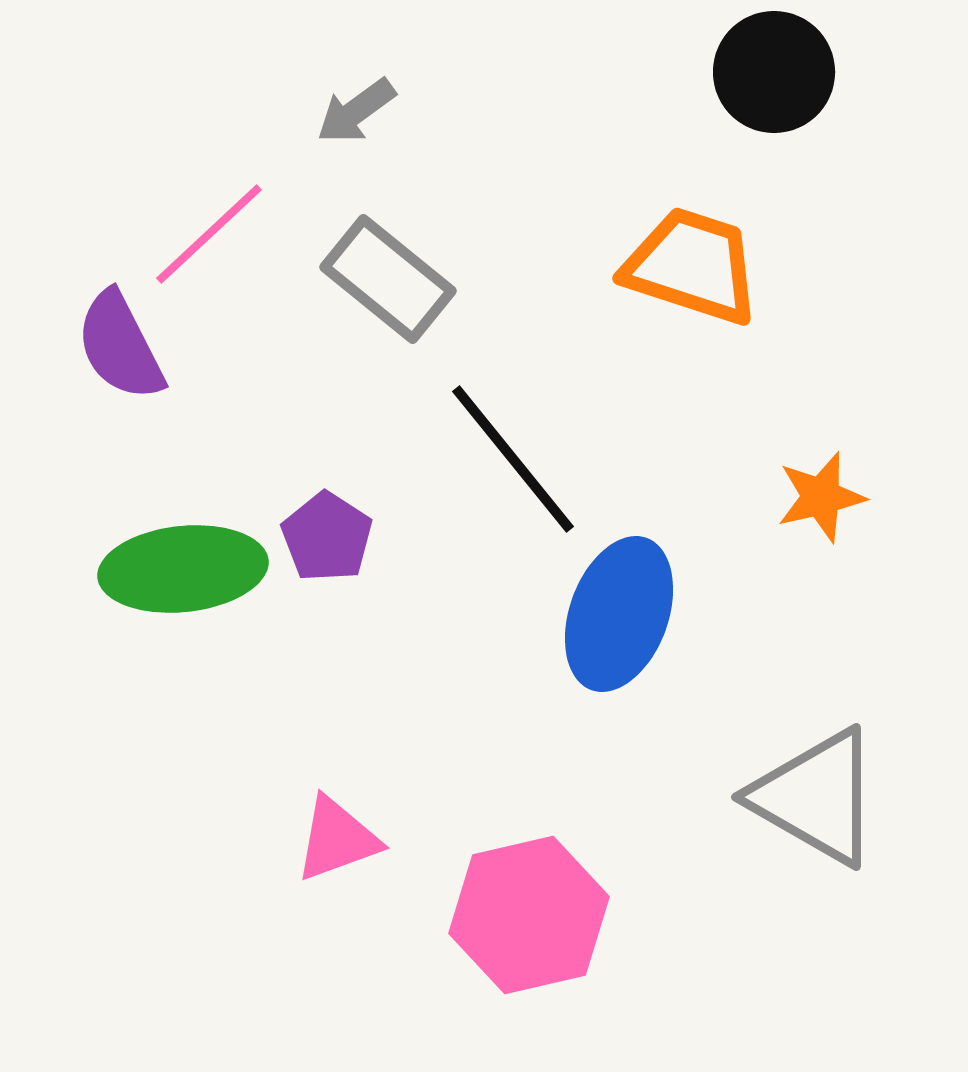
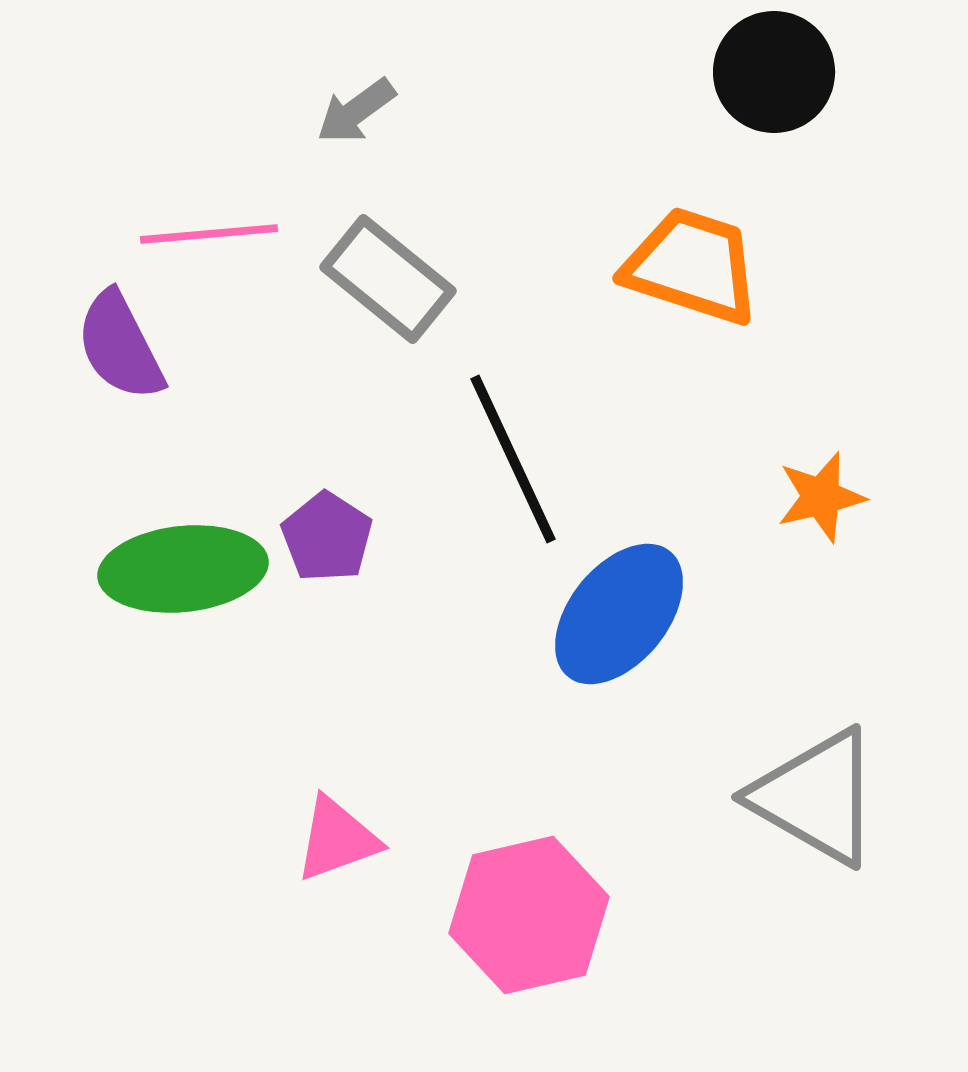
pink line: rotated 38 degrees clockwise
black line: rotated 14 degrees clockwise
blue ellipse: rotated 19 degrees clockwise
